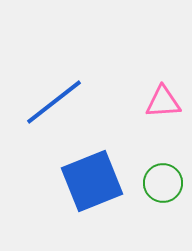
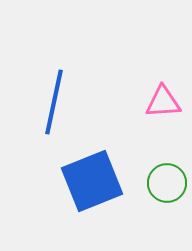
blue line: rotated 40 degrees counterclockwise
green circle: moved 4 px right
